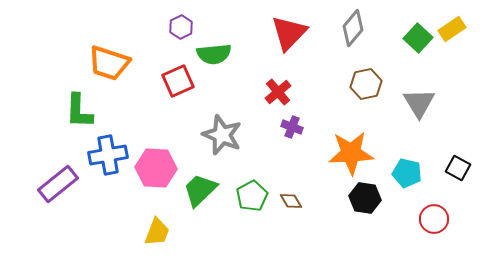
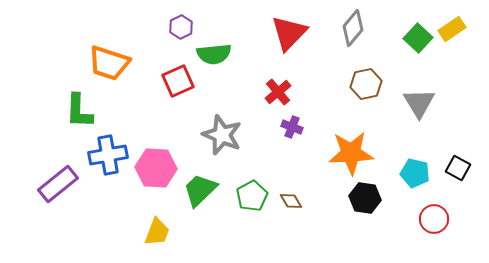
cyan pentagon: moved 8 px right
